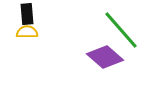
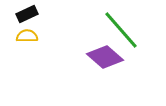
black rectangle: rotated 70 degrees clockwise
yellow semicircle: moved 4 px down
